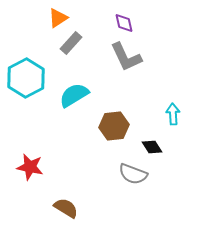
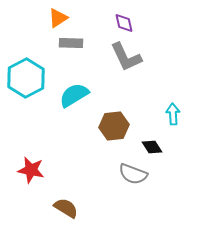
gray rectangle: rotated 50 degrees clockwise
red star: moved 1 px right, 3 px down
